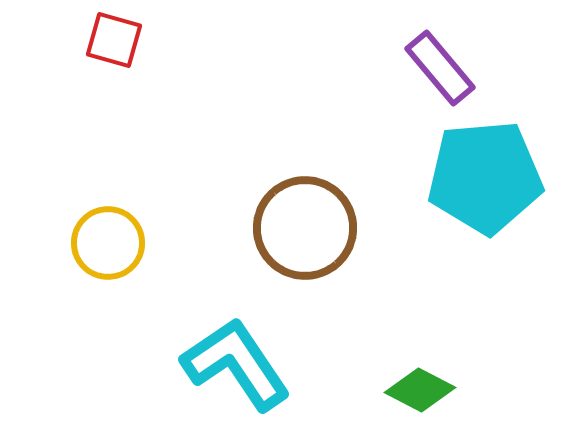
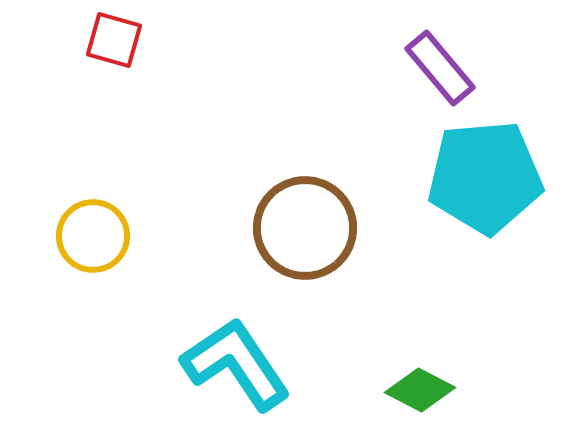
yellow circle: moved 15 px left, 7 px up
